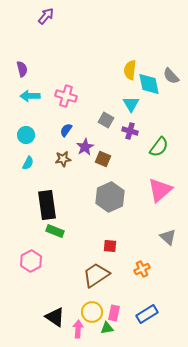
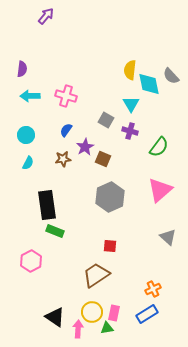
purple semicircle: rotated 21 degrees clockwise
orange cross: moved 11 px right, 20 px down
